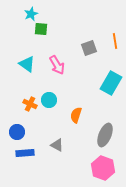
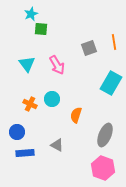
orange line: moved 1 px left, 1 px down
cyan triangle: rotated 18 degrees clockwise
cyan circle: moved 3 px right, 1 px up
